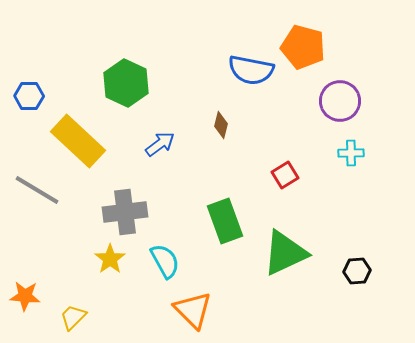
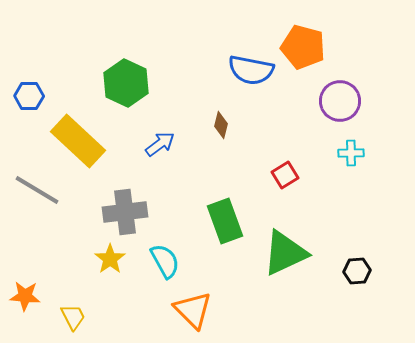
yellow trapezoid: rotated 108 degrees clockwise
